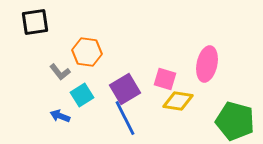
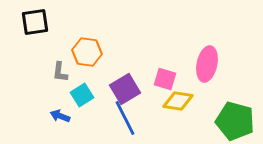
gray L-shape: rotated 45 degrees clockwise
